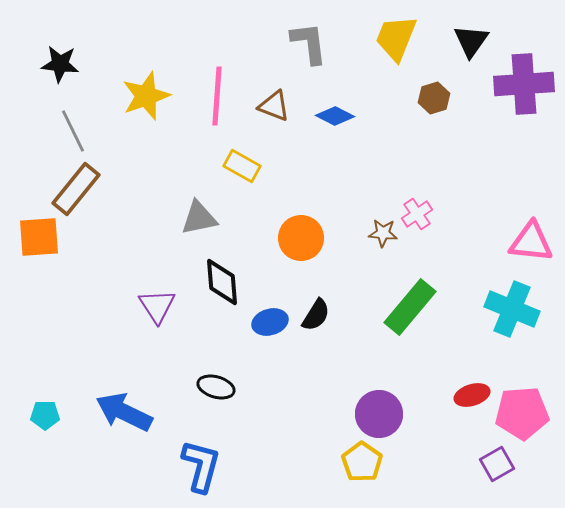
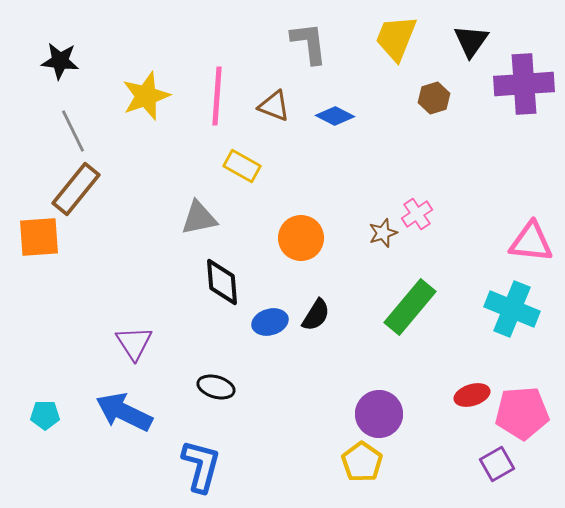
black star: moved 3 px up
brown star: rotated 24 degrees counterclockwise
purple triangle: moved 23 px left, 37 px down
